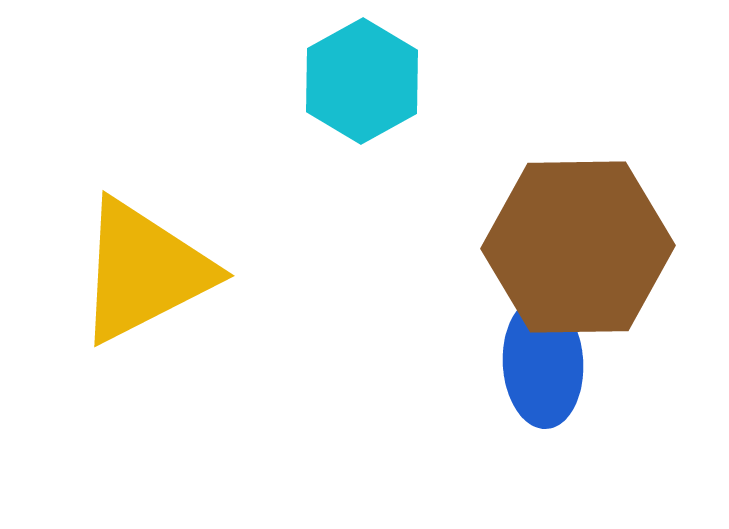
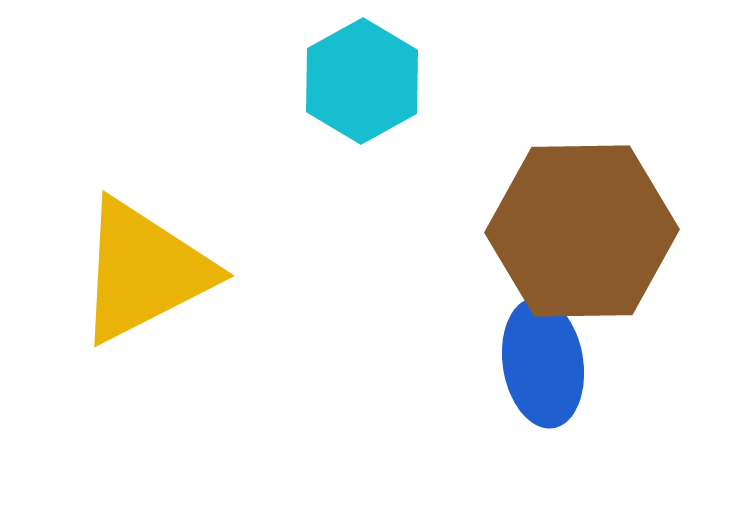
brown hexagon: moved 4 px right, 16 px up
blue ellipse: rotated 6 degrees counterclockwise
